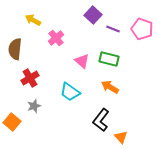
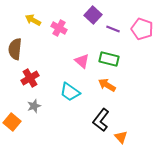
pink cross: moved 3 px right, 10 px up; rotated 21 degrees counterclockwise
orange arrow: moved 3 px left, 2 px up
